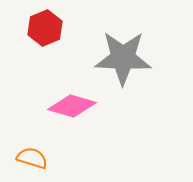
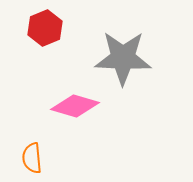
pink diamond: moved 3 px right
orange semicircle: rotated 112 degrees counterclockwise
